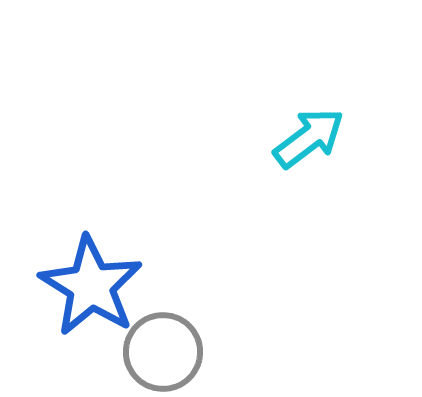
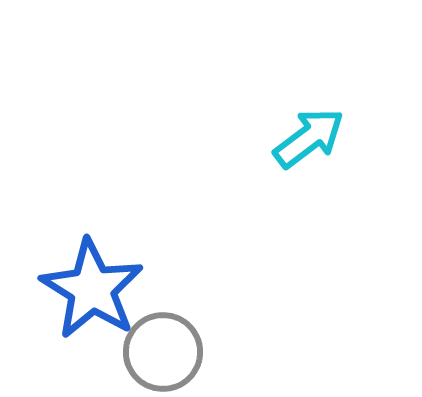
blue star: moved 1 px right, 3 px down
